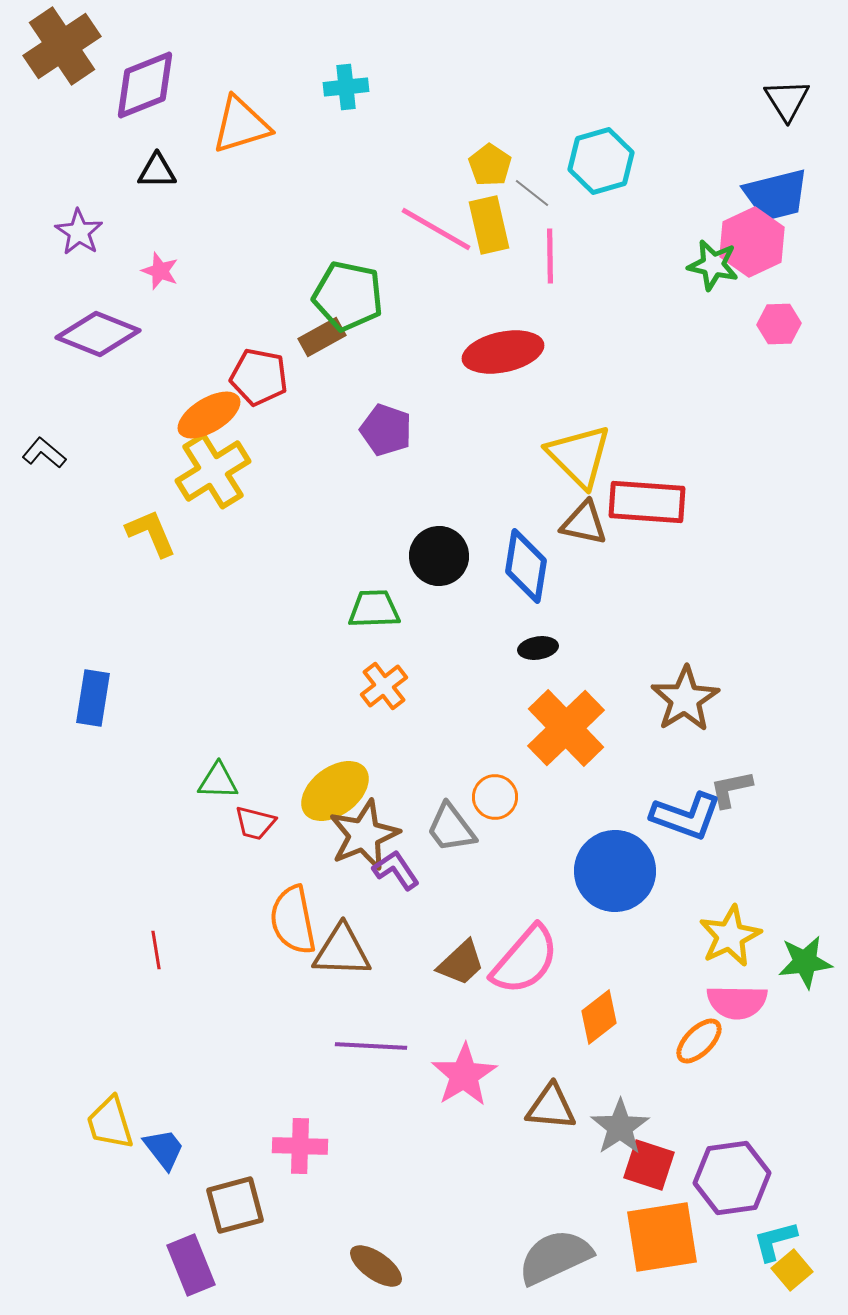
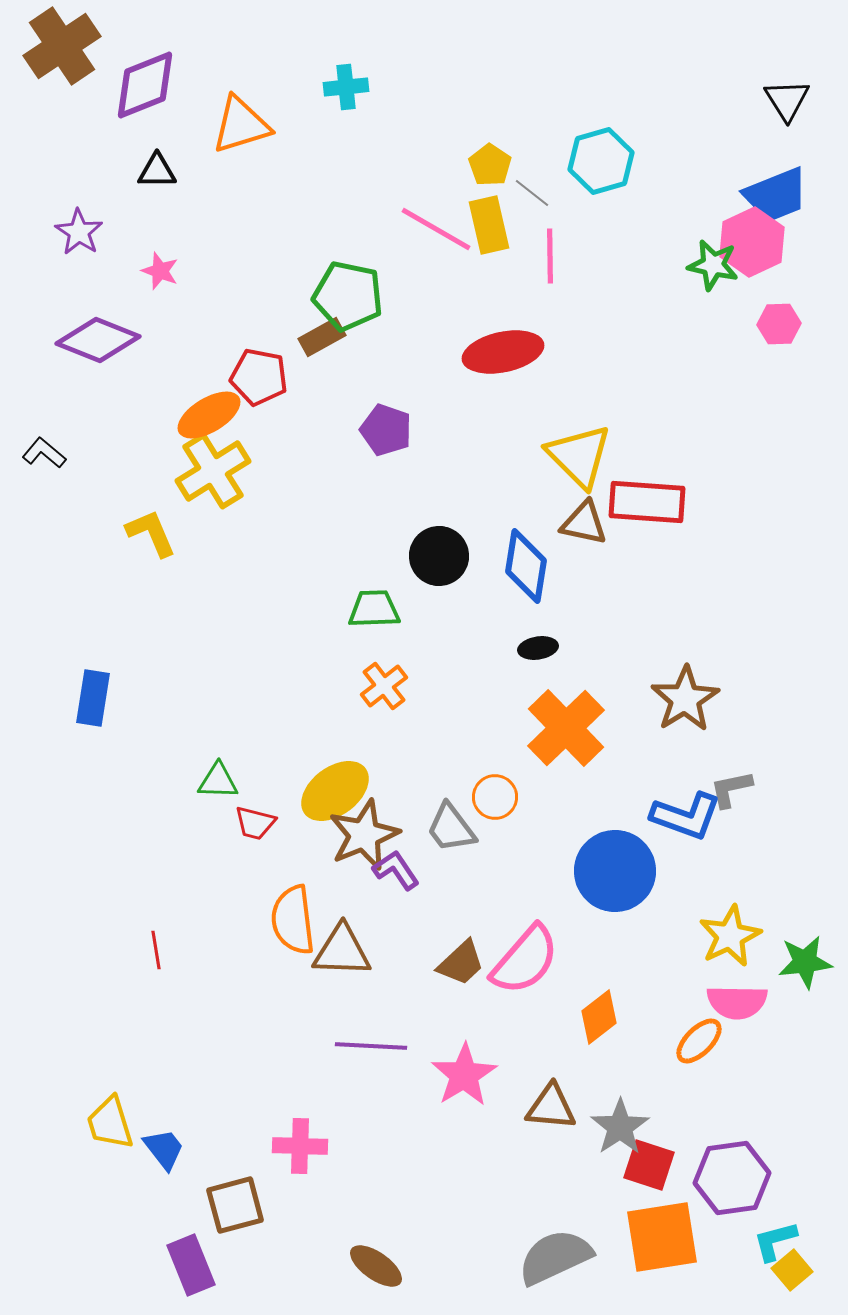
blue trapezoid at (776, 195): rotated 8 degrees counterclockwise
purple diamond at (98, 334): moved 6 px down
orange semicircle at (293, 920): rotated 4 degrees clockwise
